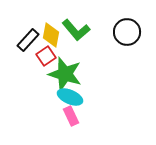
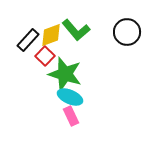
yellow diamond: rotated 60 degrees clockwise
red square: moved 1 px left; rotated 12 degrees counterclockwise
